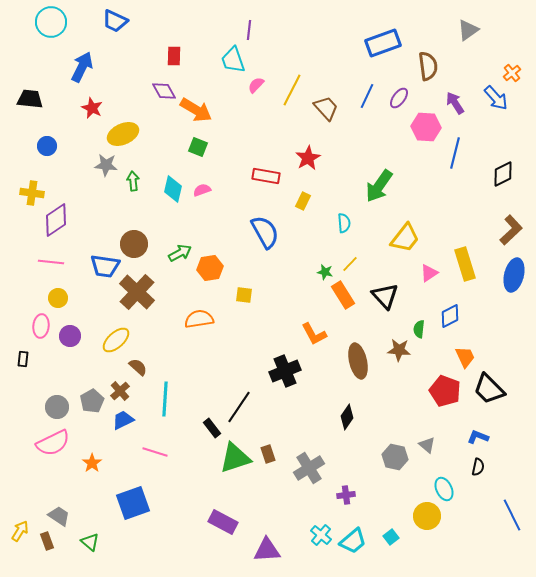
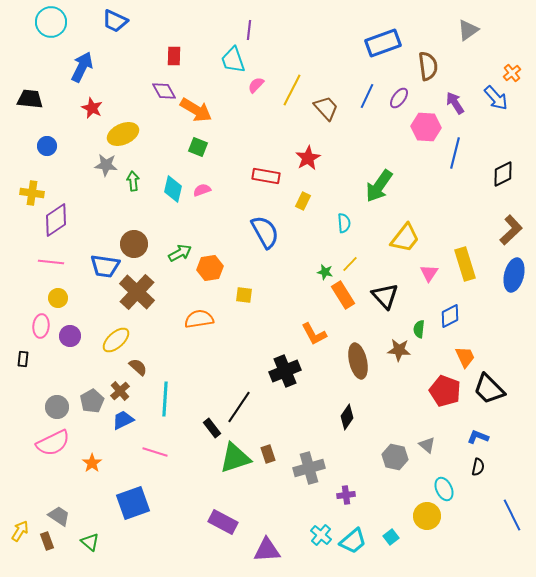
pink triangle at (429, 273): rotated 24 degrees counterclockwise
gray cross at (309, 468): rotated 16 degrees clockwise
